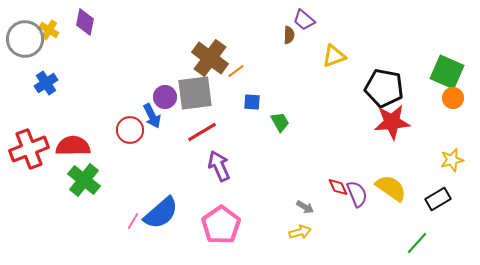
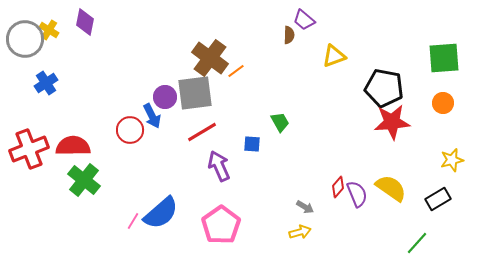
green square: moved 3 px left, 14 px up; rotated 28 degrees counterclockwise
orange circle: moved 10 px left, 5 px down
blue square: moved 42 px down
red diamond: rotated 65 degrees clockwise
